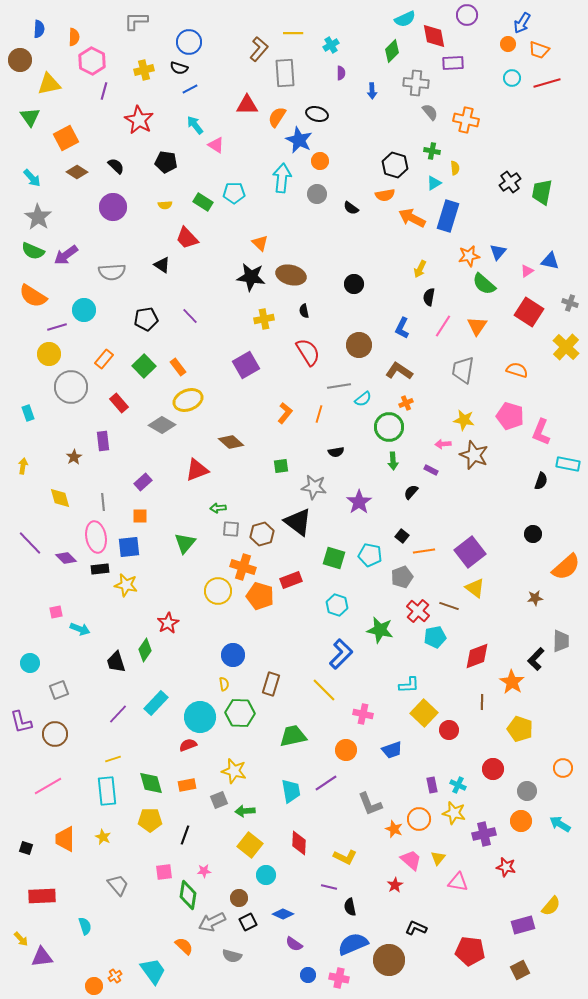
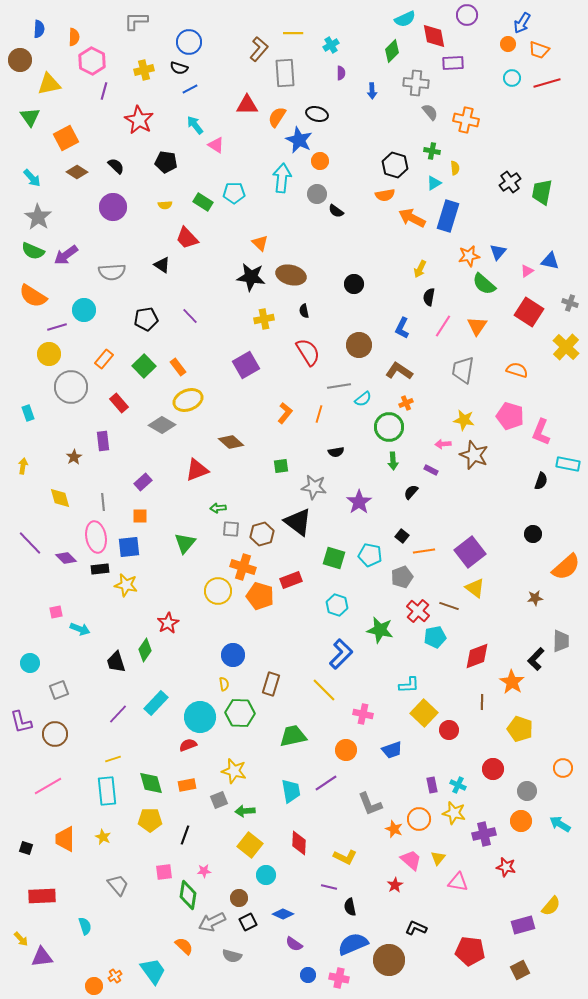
black semicircle at (351, 208): moved 15 px left, 3 px down
